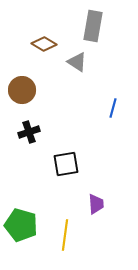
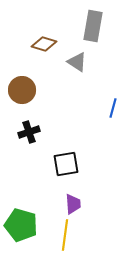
brown diamond: rotated 15 degrees counterclockwise
purple trapezoid: moved 23 px left
